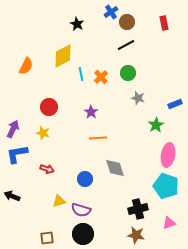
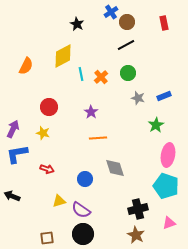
blue rectangle: moved 11 px left, 8 px up
purple semicircle: rotated 18 degrees clockwise
brown star: rotated 18 degrees clockwise
